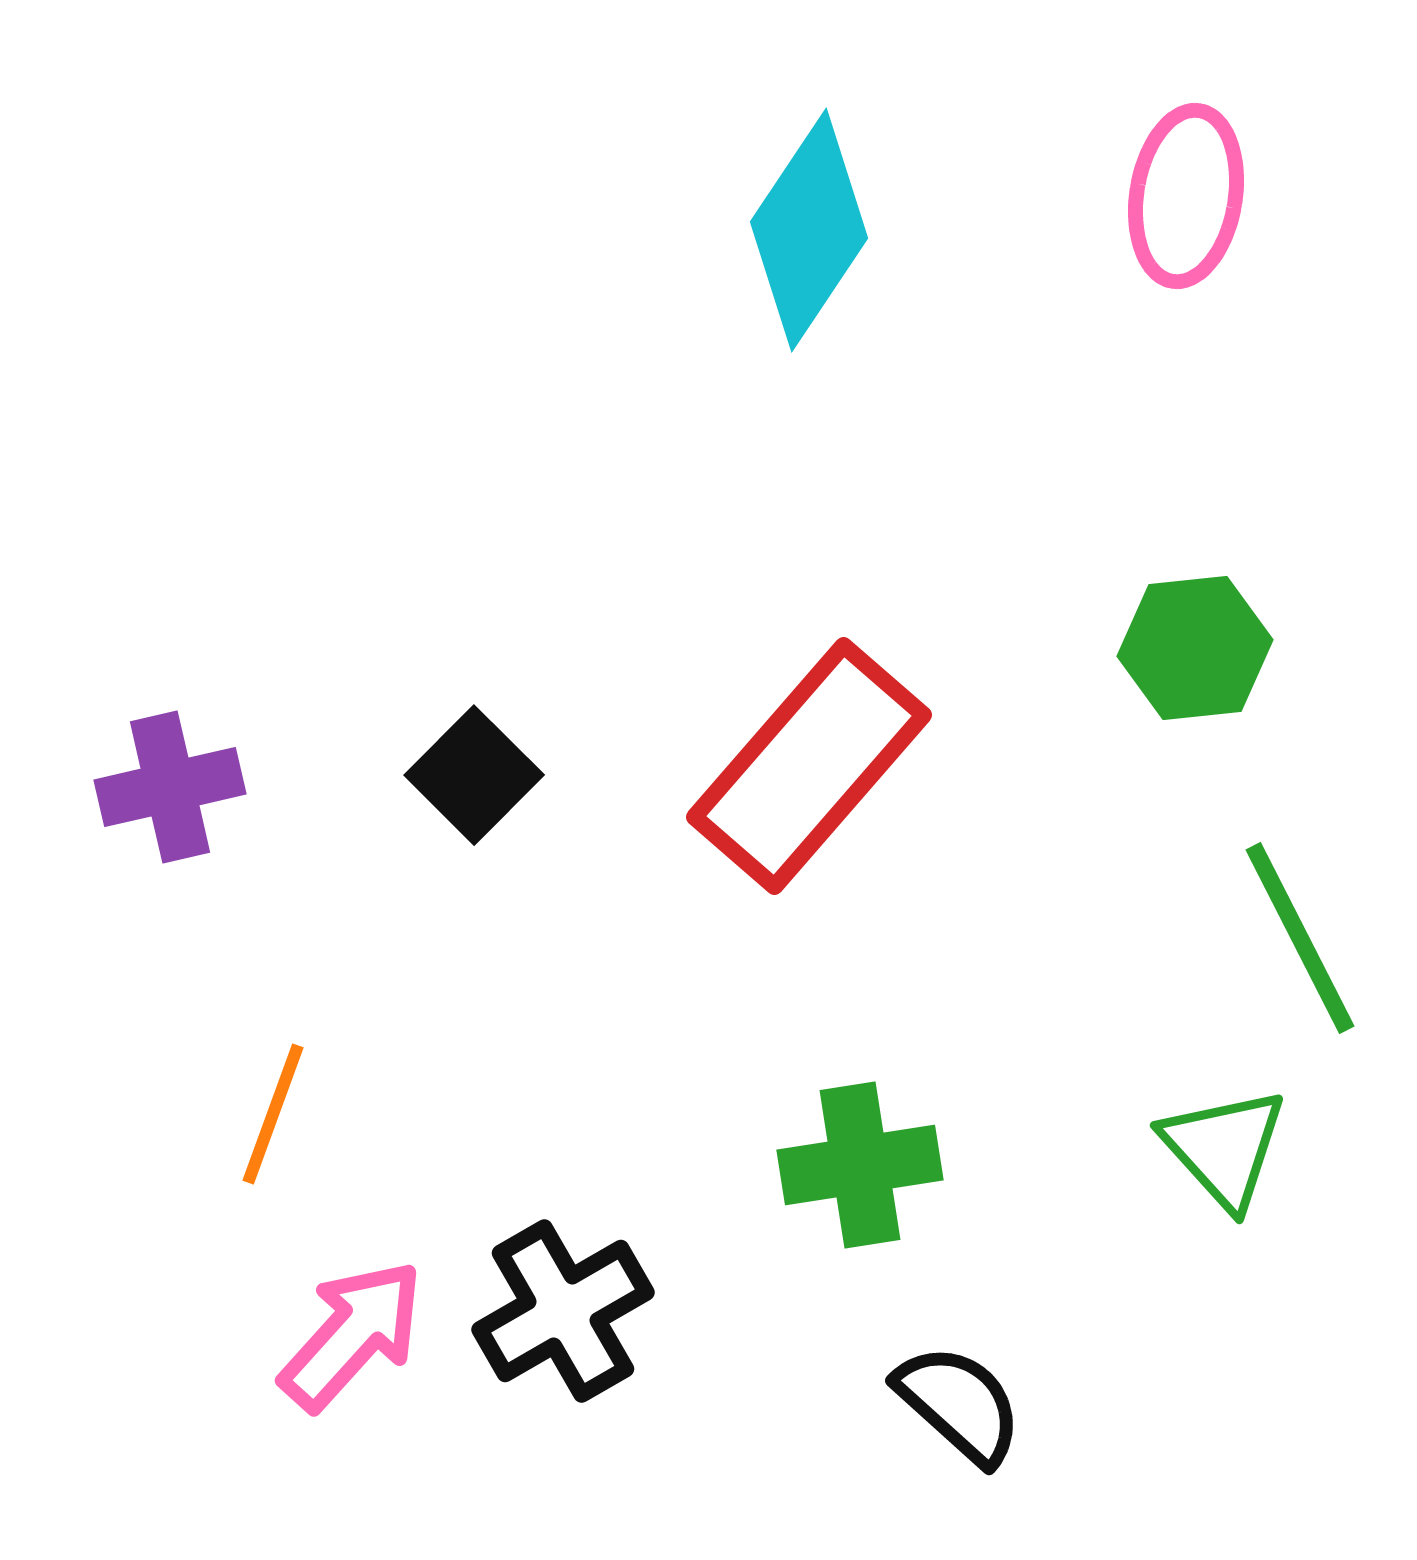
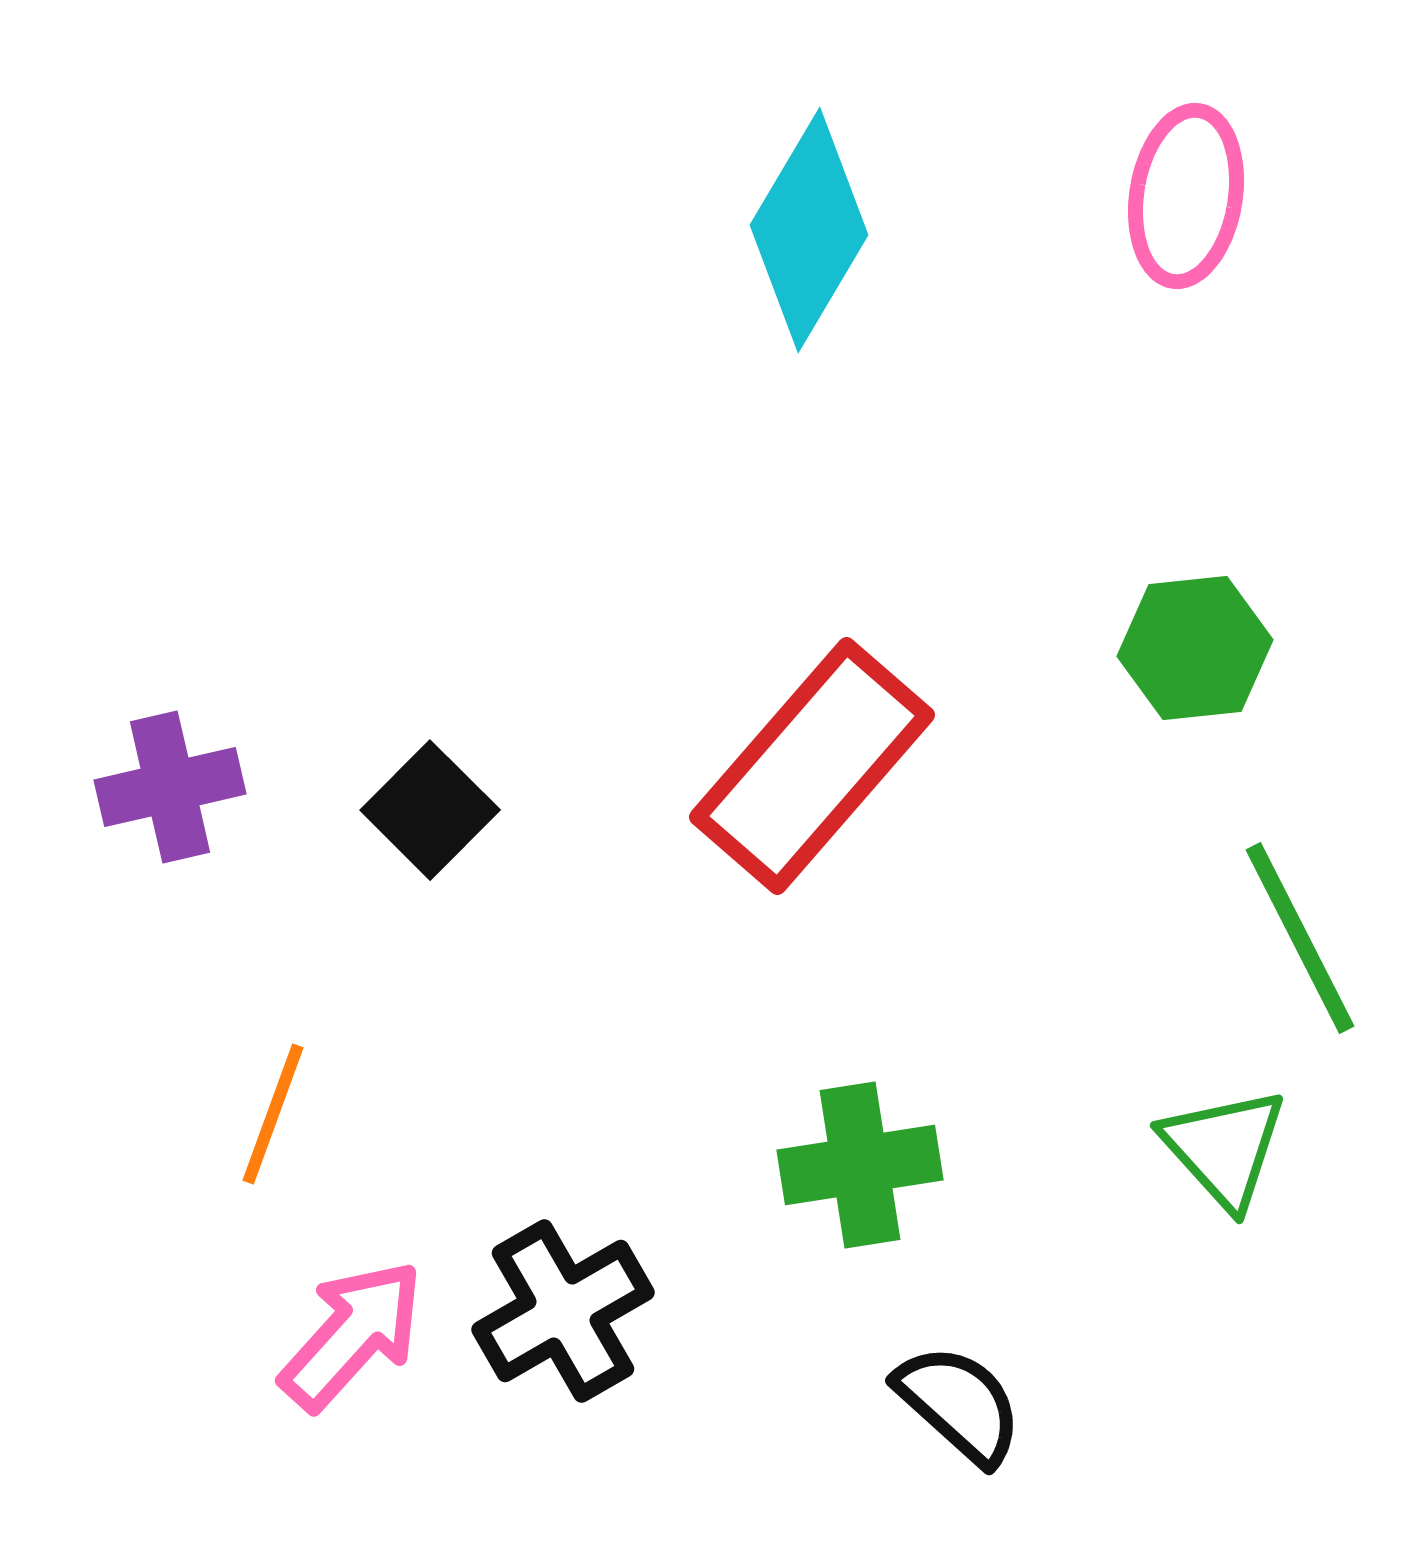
cyan diamond: rotated 3 degrees counterclockwise
red rectangle: moved 3 px right
black square: moved 44 px left, 35 px down
